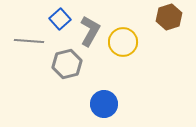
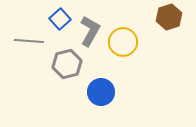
blue circle: moved 3 px left, 12 px up
